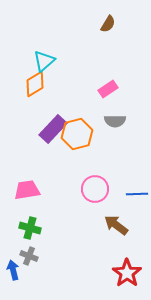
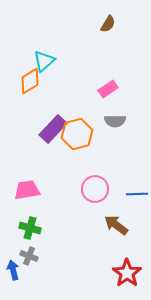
orange diamond: moved 5 px left, 3 px up
